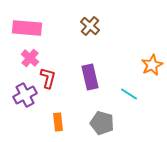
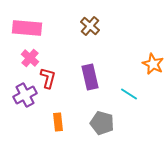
orange star: moved 1 px right, 1 px up; rotated 20 degrees counterclockwise
